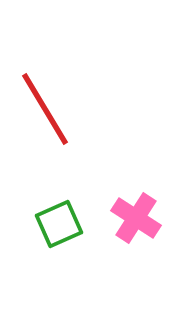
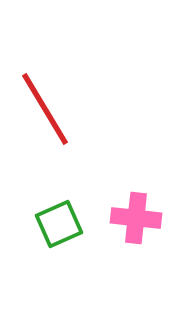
pink cross: rotated 27 degrees counterclockwise
